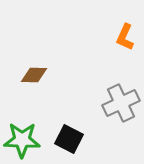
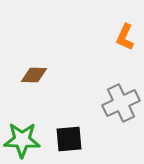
black square: rotated 32 degrees counterclockwise
